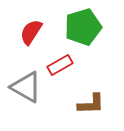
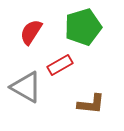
brown L-shape: rotated 8 degrees clockwise
